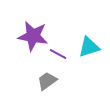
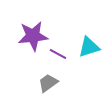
purple star: rotated 16 degrees counterclockwise
gray trapezoid: moved 1 px right, 2 px down
